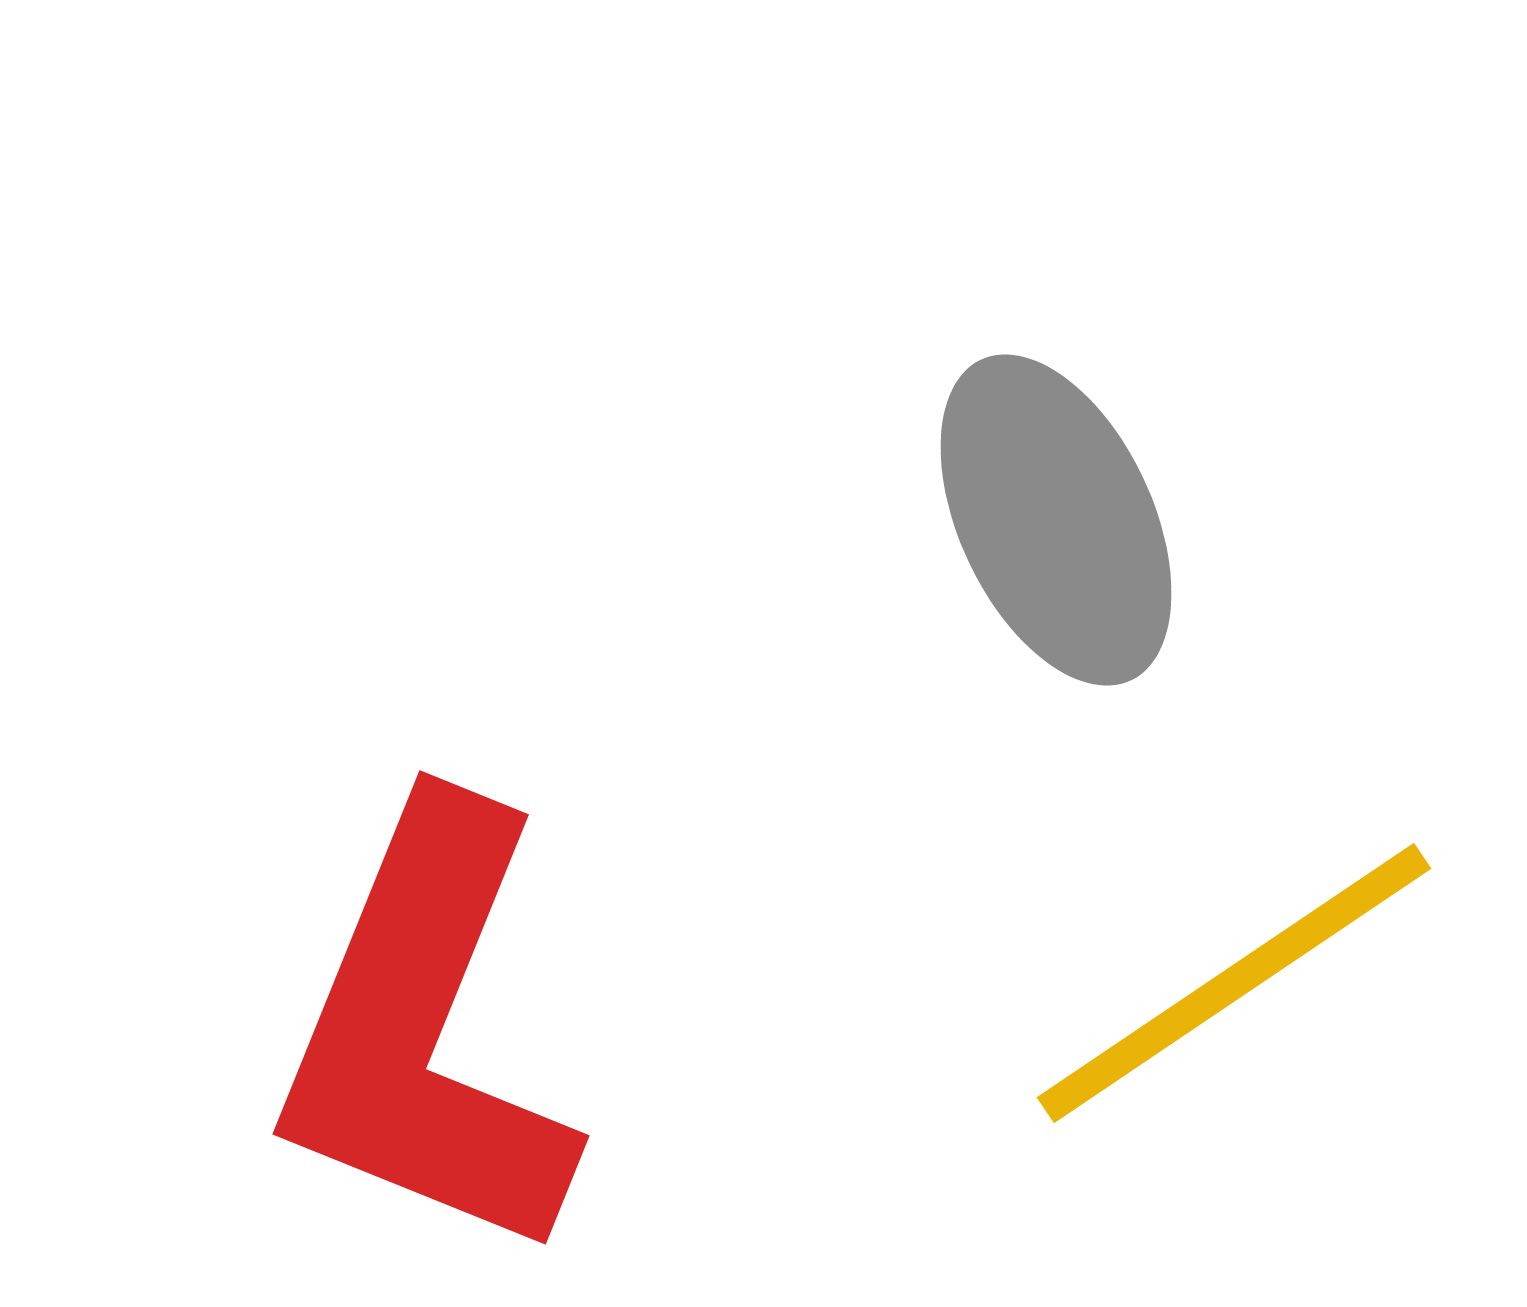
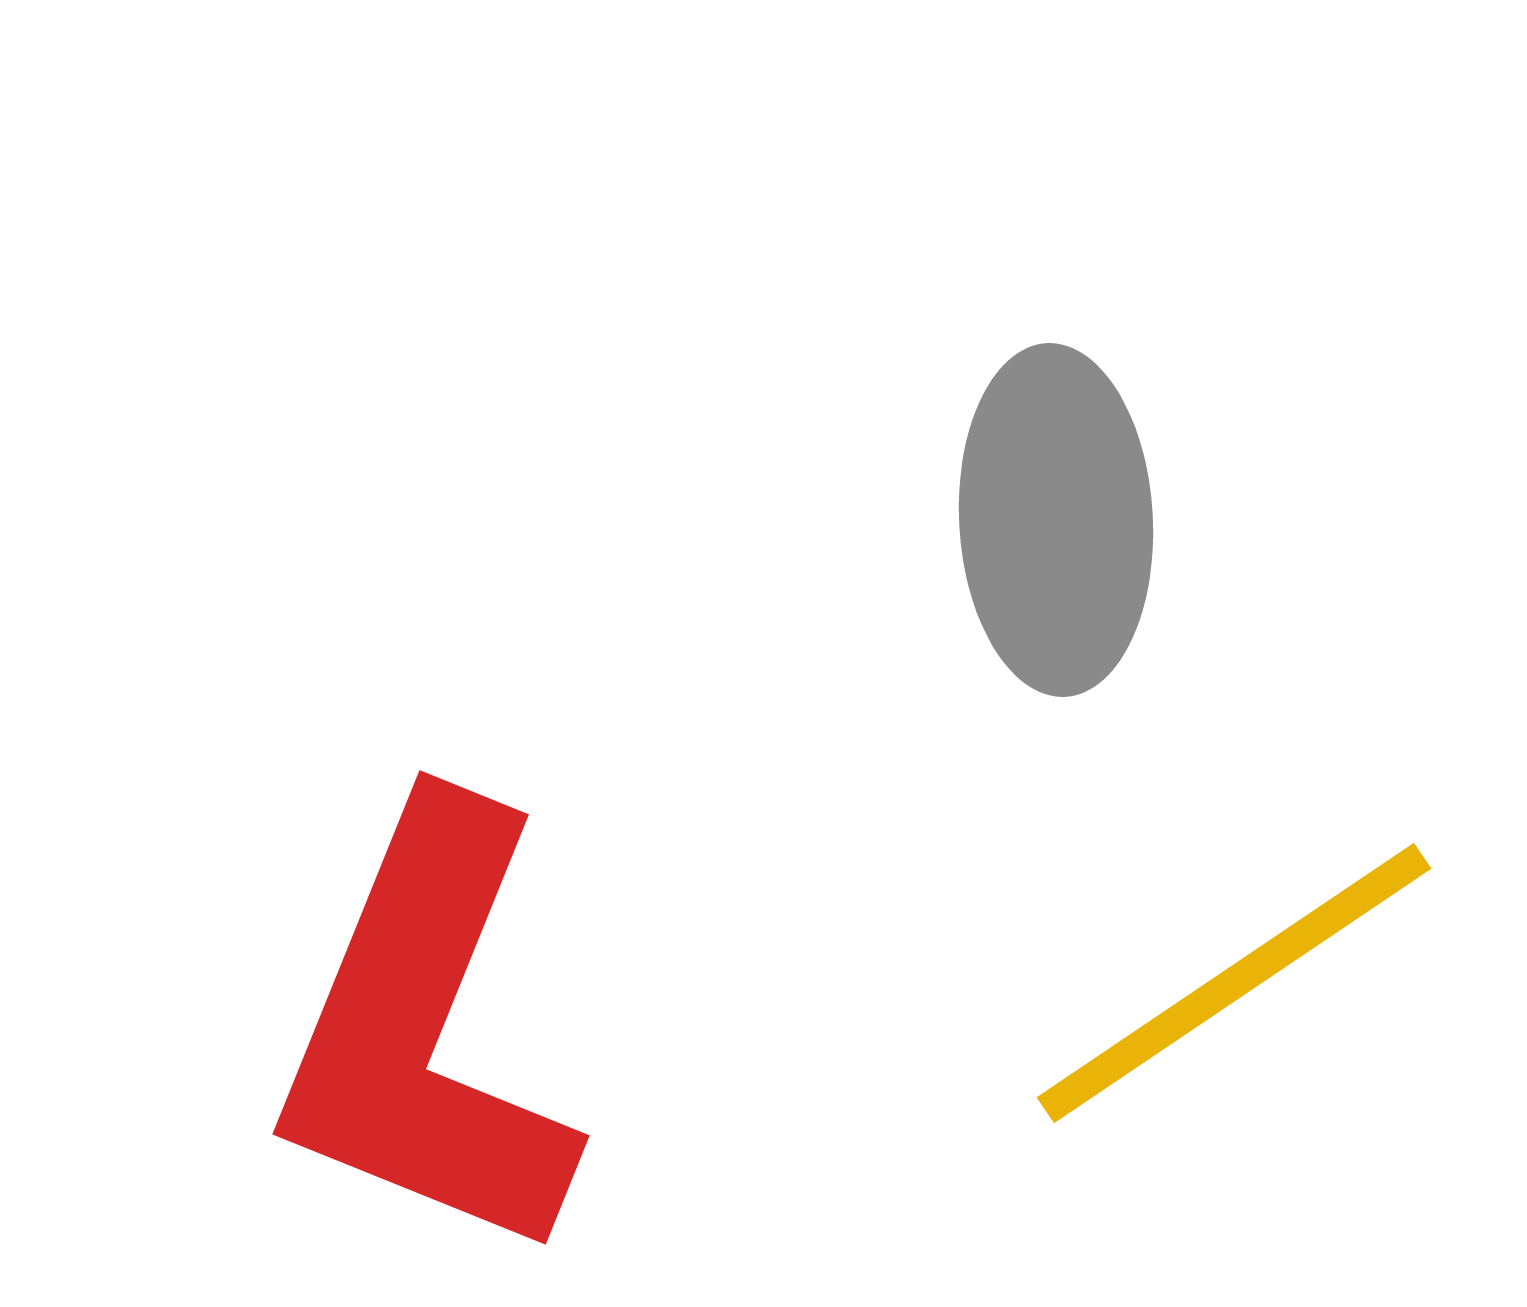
gray ellipse: rotated 22 degrees clockwise
